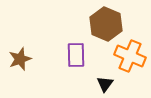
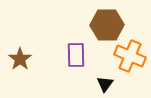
brown hexagon: moved 1 px right, 1 px down; rotated 24 degrees counterclockwise
brown star: rotated 15 degrees counterclockwise
